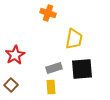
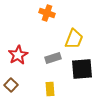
orange cross: moved 1 px left
yellow trapezoid: rotated 10 degrees clockwise
red star: moved 3 px right
gray rectangle: moved 1 px left, 10 px up
yellow rectangle: moved 1 px left, 2 px down
